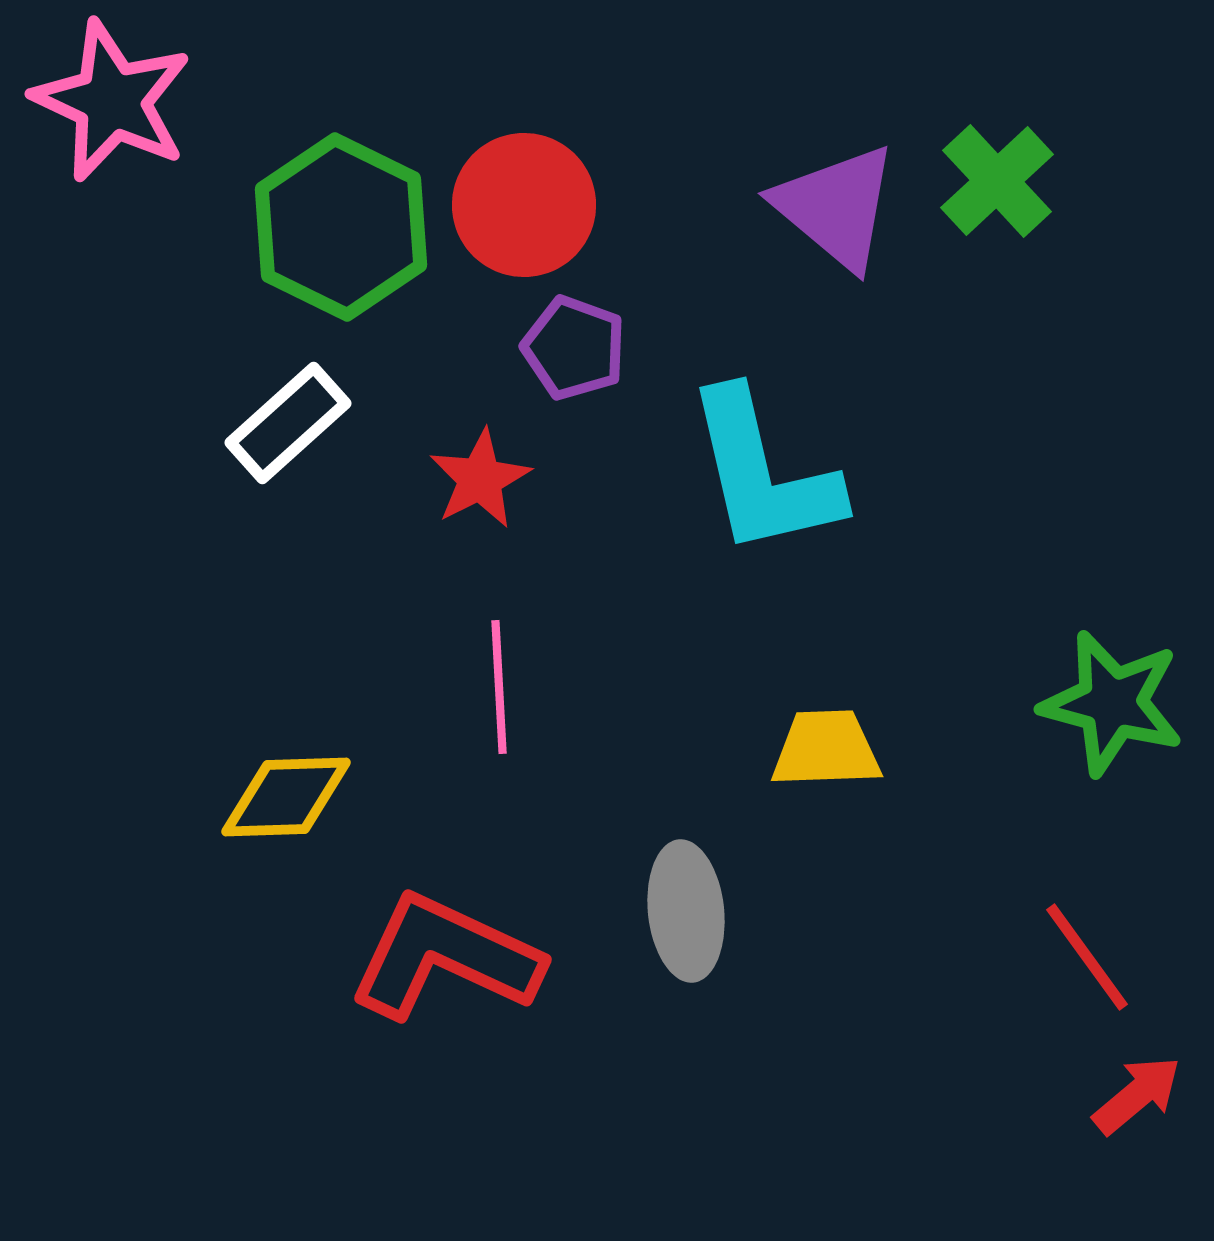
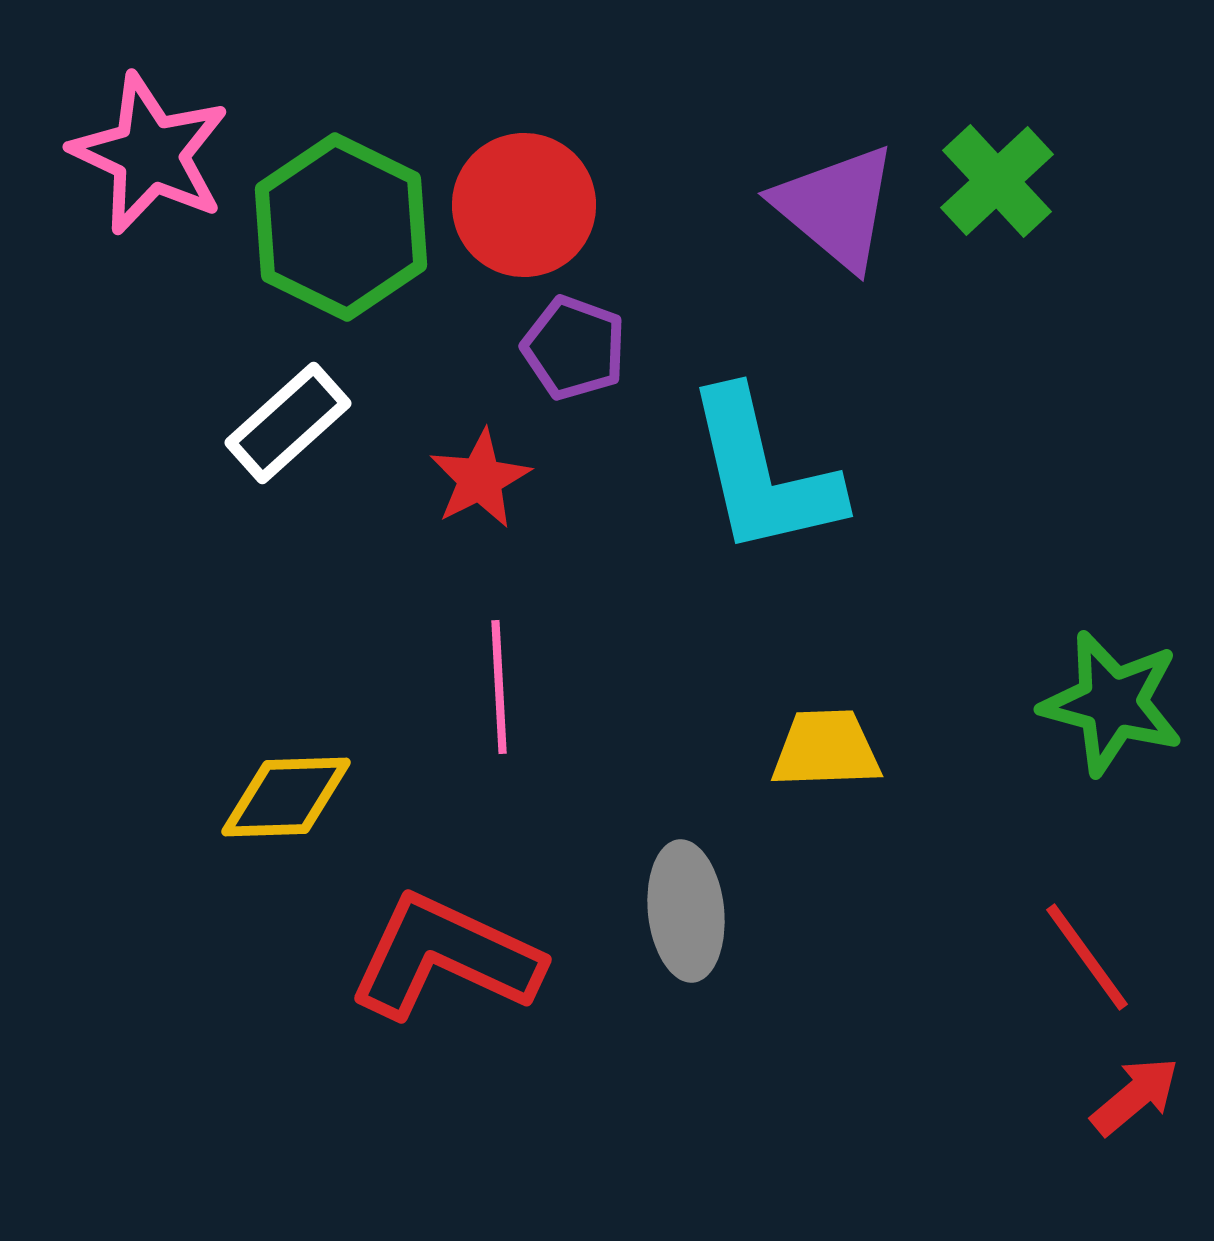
pink star: moved 38 px right, 53 px down
red arrow: moved 2 px left, 1 px down
